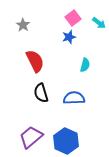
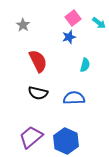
red semicircle: moved 3 px right
black semicircle: moved 3 px left; rotated 60 degrees counterclockwise
